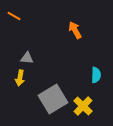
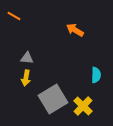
orange arrow: rotated 30 degrees counterclockwise
yellow arrow: moved 6 px right
